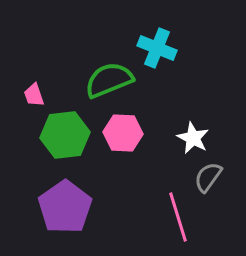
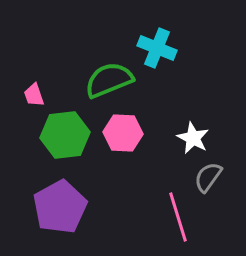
purple pentagon: moved 5 px left; rotated 6 degrees clockwise
